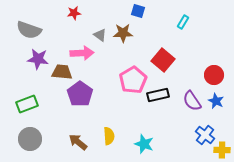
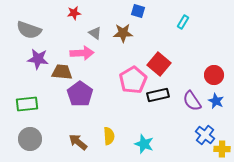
gray triangle: moved 5 px left, 2 px up
red square: moved 4 px left, 4 px down
green rectangle: rotated 15 degrees clockwise
yellow cross: moved 1 px up
